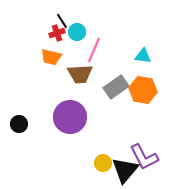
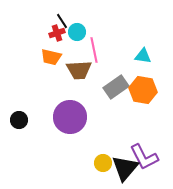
pink line: rotated 35 degrees counterclockwise
brown trapezoid: moved 1 px left, 4 px up
black circle: moved 4 px up
black triangle: moved 2 px up
